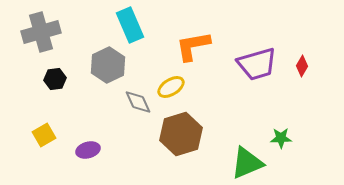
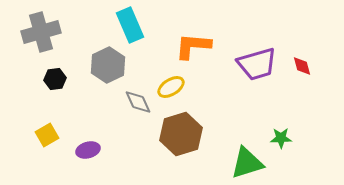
orange L-shape: rotated 15 degrees clockwise
red diamond: rotated 45 degrees counterclockwise
yellow square: moved 3 px right
green triangle: rotated 6 degrees clockwise
